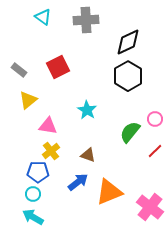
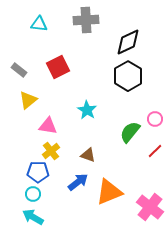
cyan triangle: moved 4 px left, 7 px down; rotated 30 degrees counterclockwise
